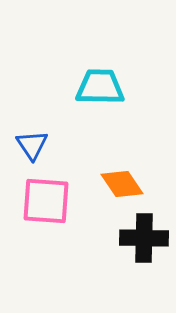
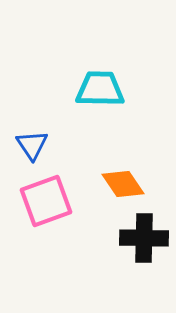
cyan trapezoid: moved 2 px down
orange diamond: moved 1 px right
pink square: rotated 24 degrees counterclockwise
